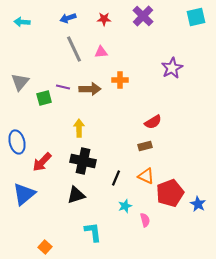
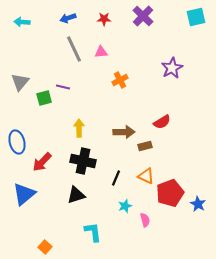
orange cross: rotated 28 degrees counterclockwise
brown arrow: moved 34 px right, 43 px down
red semicircle: moved 9 px right
